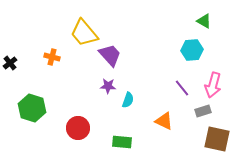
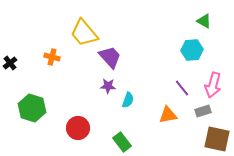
purple trapezoid: moved 2 px down
orange triangle: moved 4 px right, 6 px up; rotated 36 degrees counterclockwise
green rectangle: rotated 48 degrees clockwise
